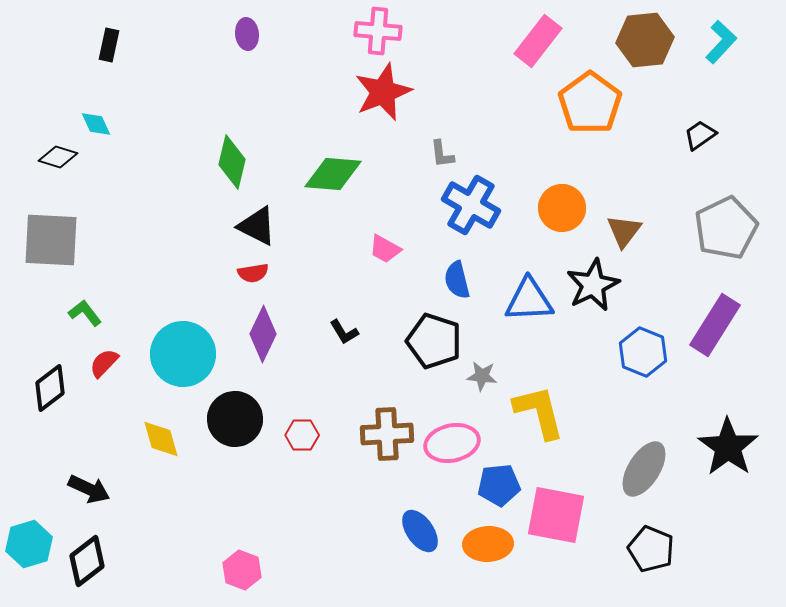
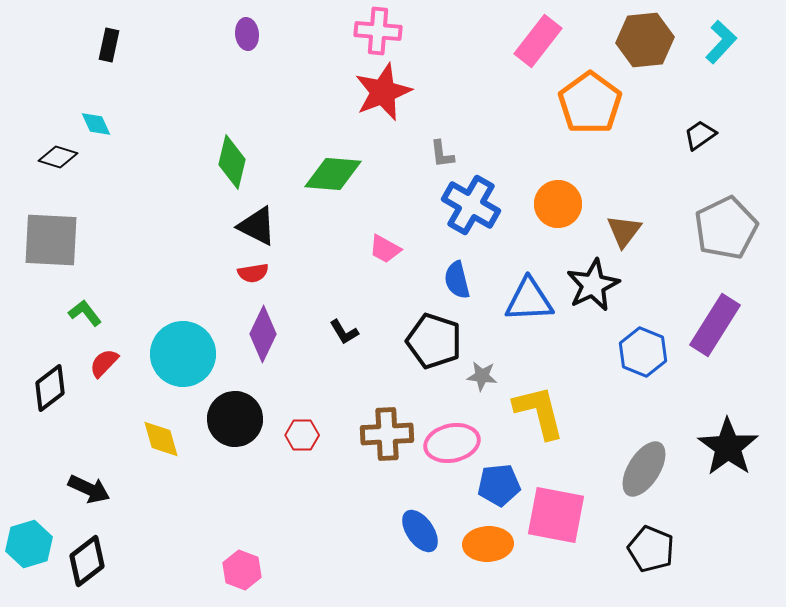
orange circle at (562, 208): moved 4 px left, 4 px up
